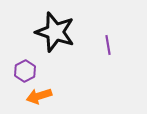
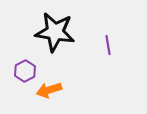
black star: rotated 9 degrees counterclockwise
orange arrow: moved 10 px right, 6 px up
